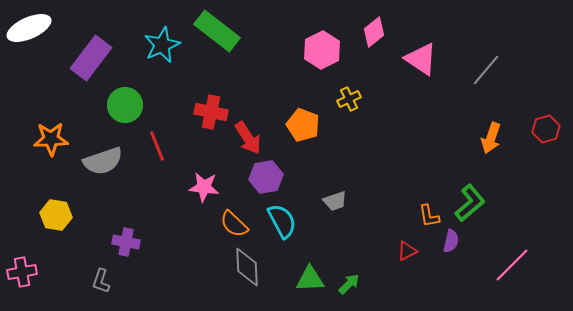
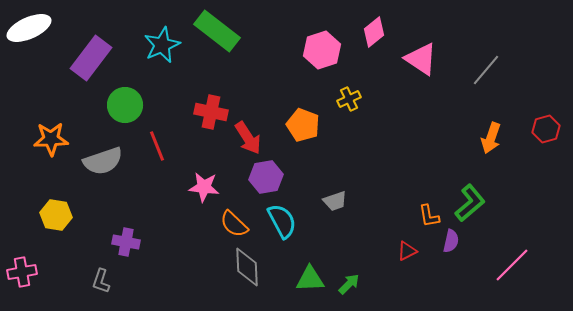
pink hexagon: rotated 9 degrees clockwise
